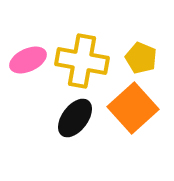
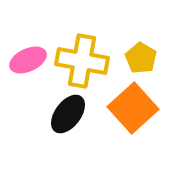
yellow pentagon: rotated 8 degrees clockwise
black ellipse: moved 7 px left, 4 px up
